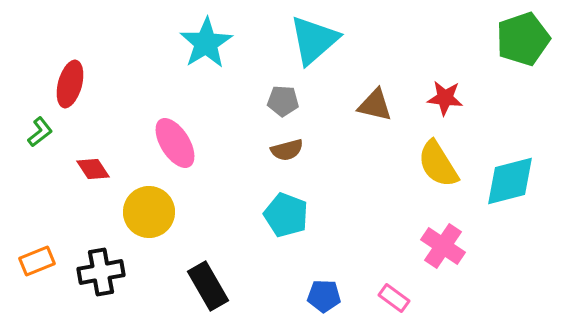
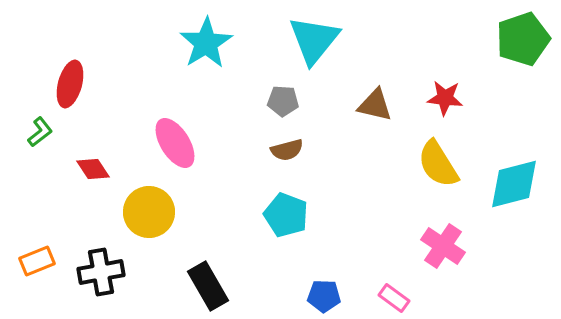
cyan triangle: rotated 10 degrees counterclockwise
cyan diamond: moved 4 px right, 3 px down
